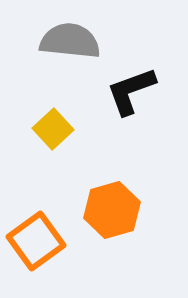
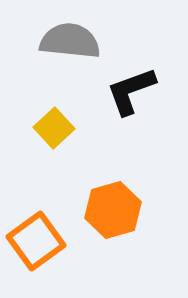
yellow square: moved 1 px right, 1 px up
orange hexagon: moved 1 px right
